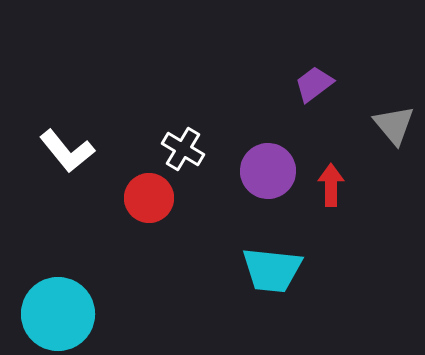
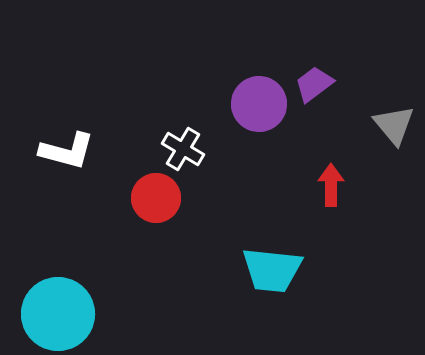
white L-shape: rotated 36 degrees counterclockwise
purple circle: moved 9 px left, 67 px up
red circle: moved 7 px right
